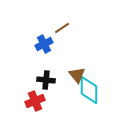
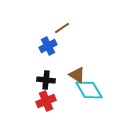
blue cross: moved 4 px right, 2 px down
brown triangle: rotated 18 degrees counterclockwise
cyan diamond: rotated 32 degrees counterclockwise
red cross: moved 11 px right
